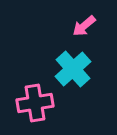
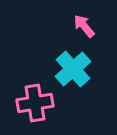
pink arrow: rotated 90 degrees clockwise
